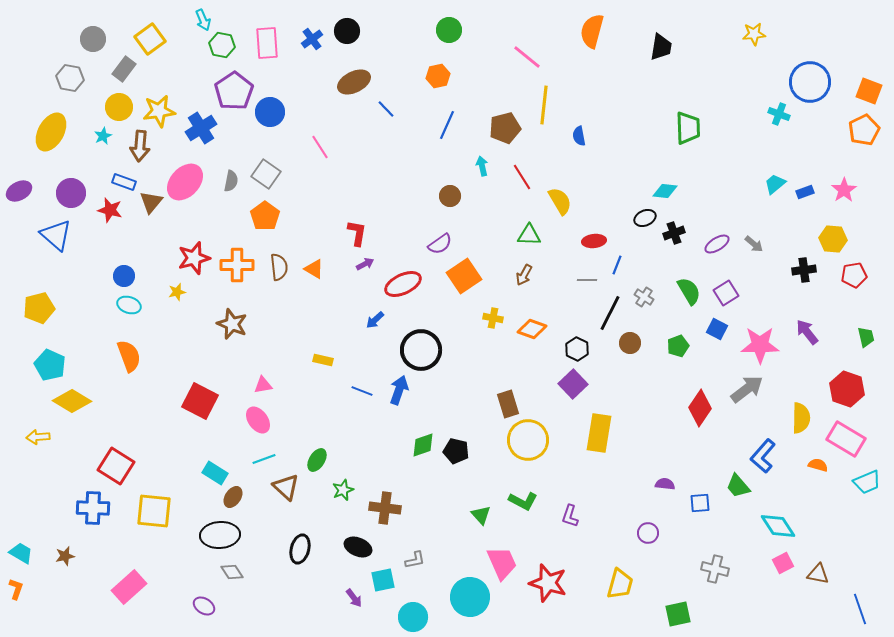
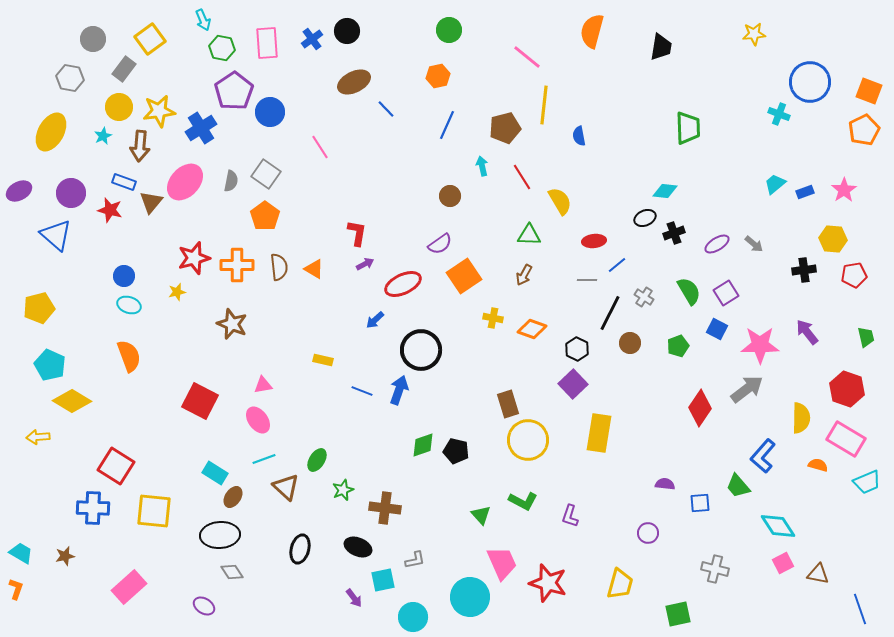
green hexagon at (222, 45): moved 3 px down
blue line at (617, 265): rotated 30 degrees clockwise
